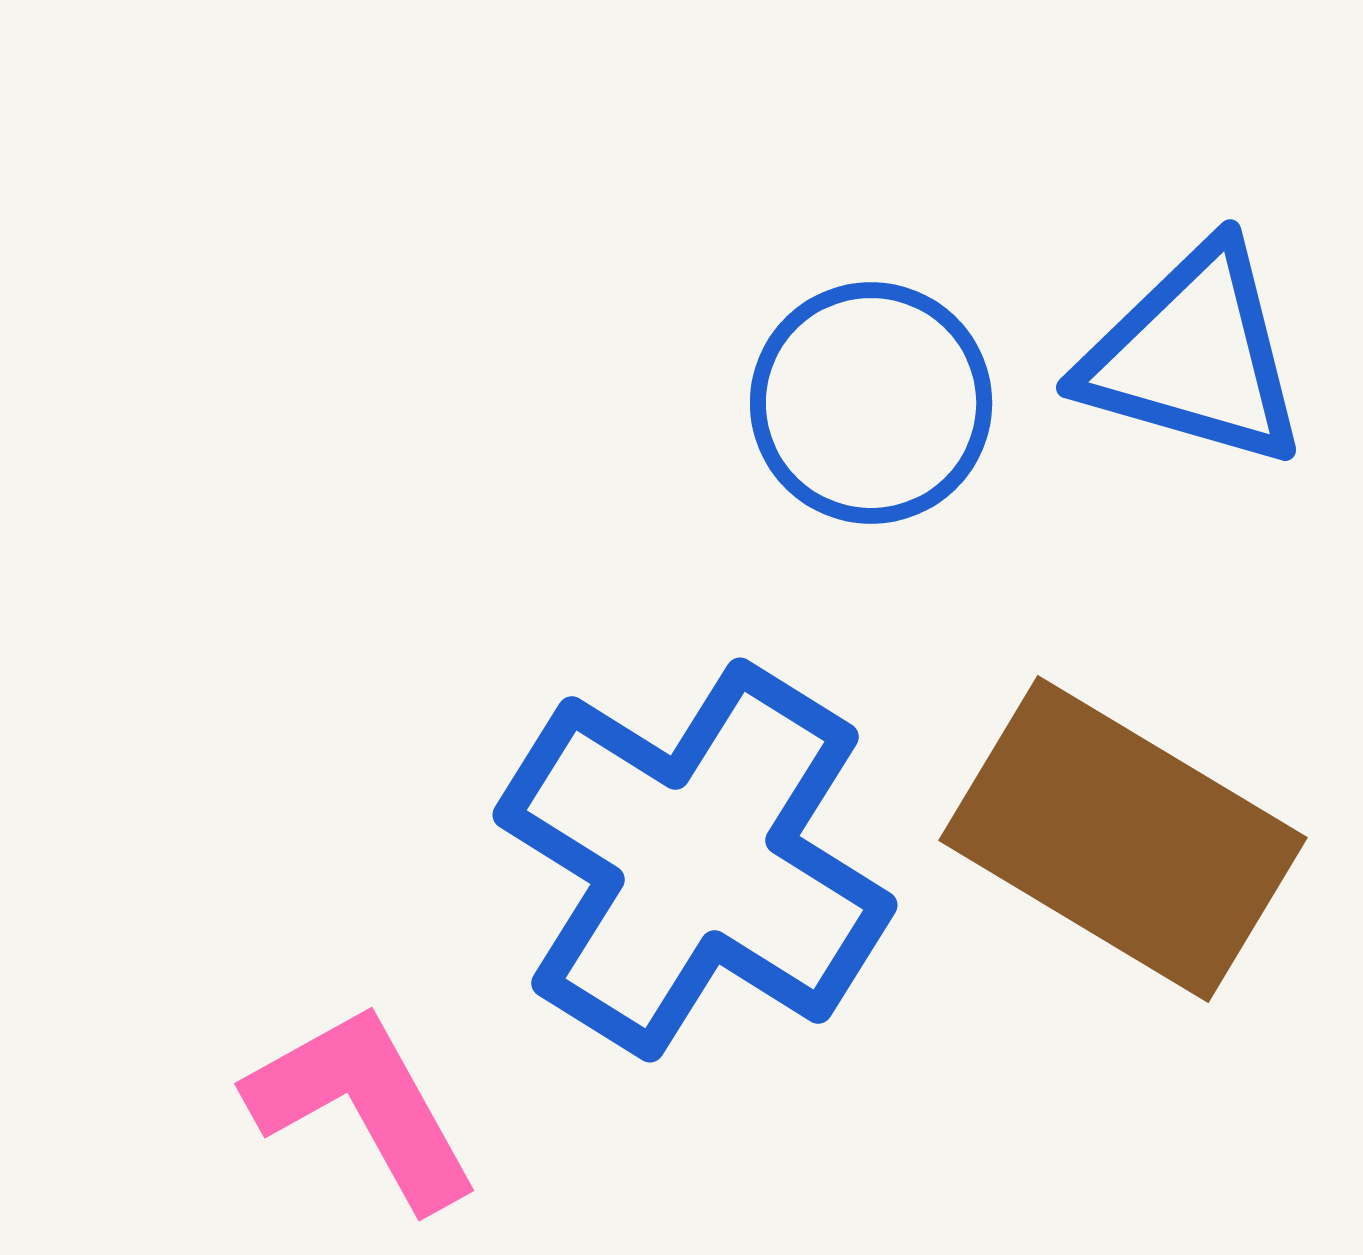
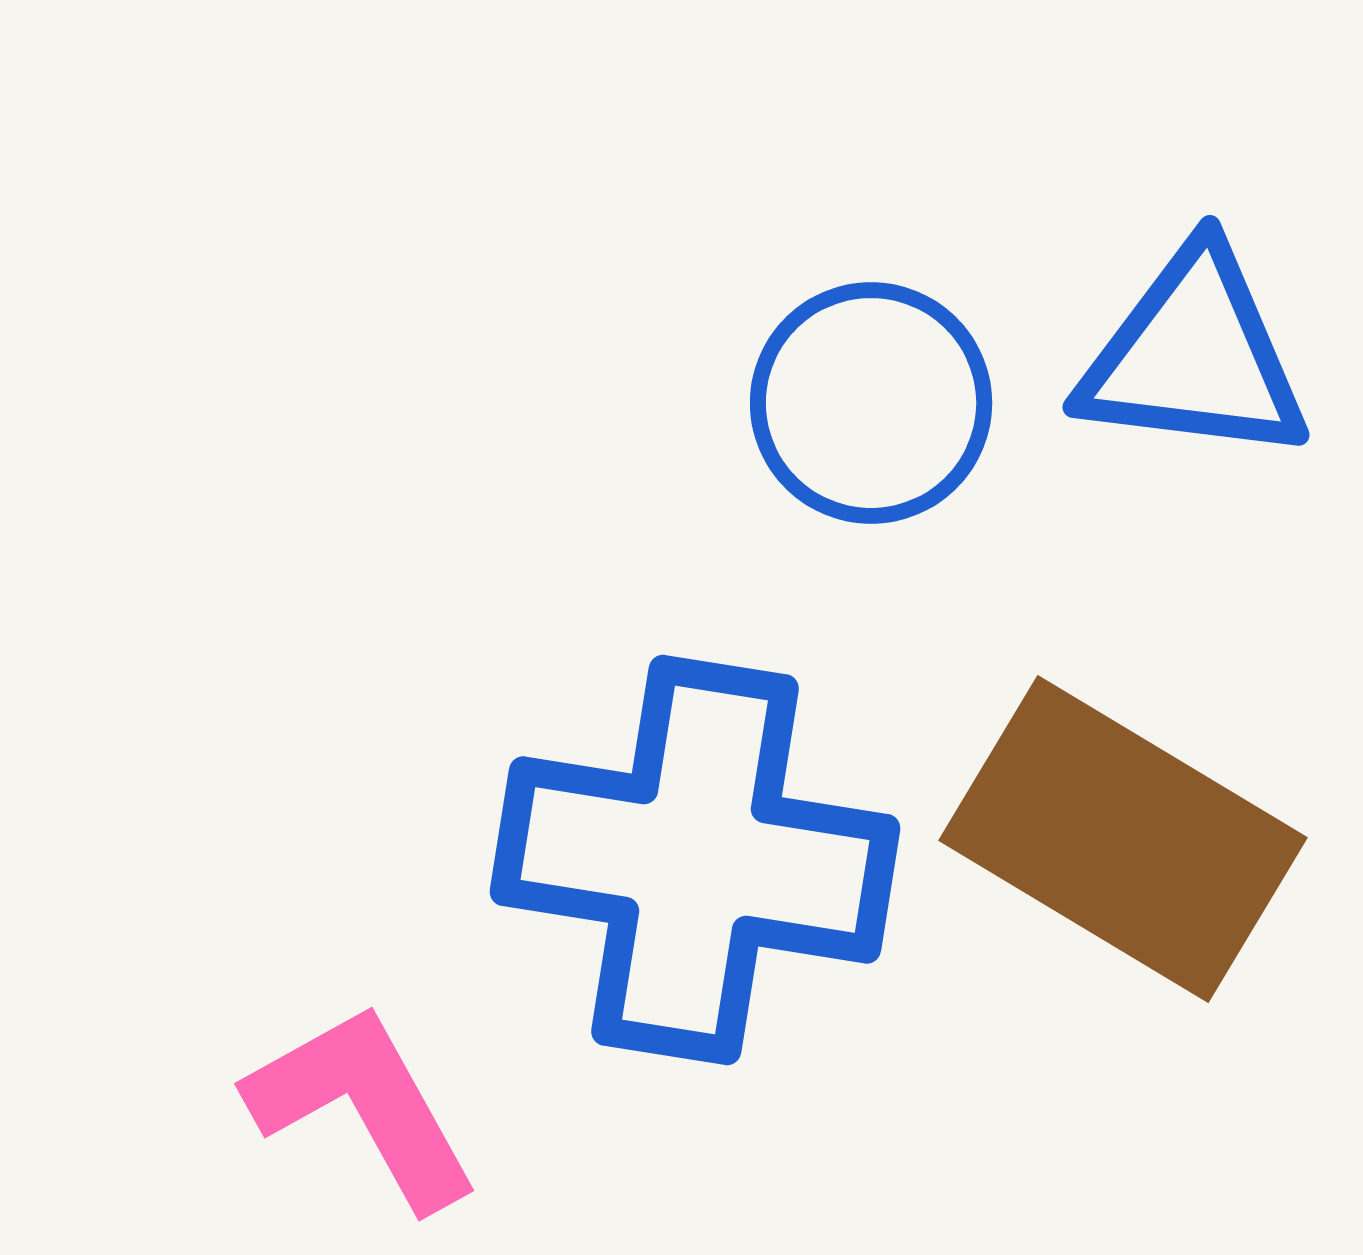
blue triangle: rotated 9 degrees counterclockwise
blue cross: rotated 23 degrees counterclockwise
